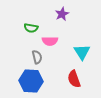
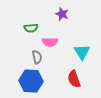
purple star: rotated 24 degrees counterclockwise
green semicircle: rotated 16 degrees counterclockwise
pink semicircle: moved 1 px down
